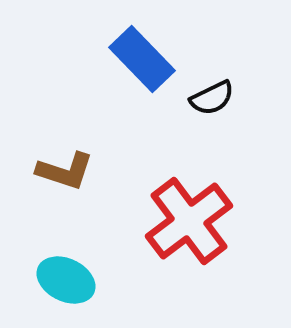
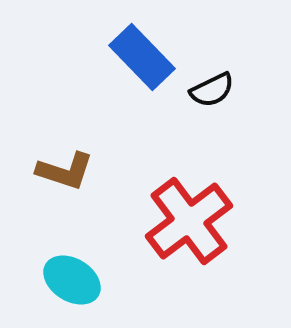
blue rectangle: moved 2 px up
black semicircle: moved 8 px up
cyan ellipse: moved 6 px right; rotated 6 degrees clockwise
